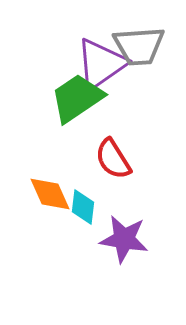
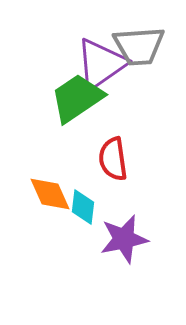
red semicircle: rotated 24 degrees clockwise
purple star: rotated 21 degrees counterclockwise
